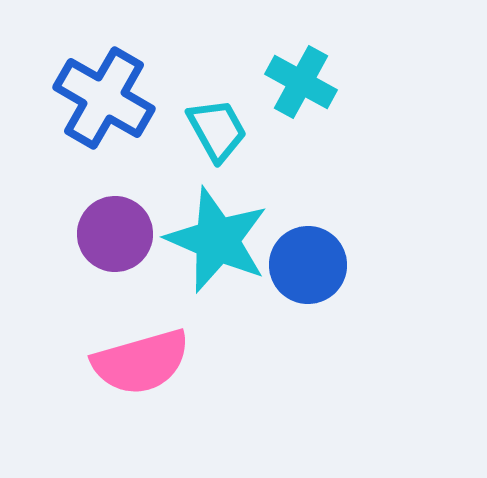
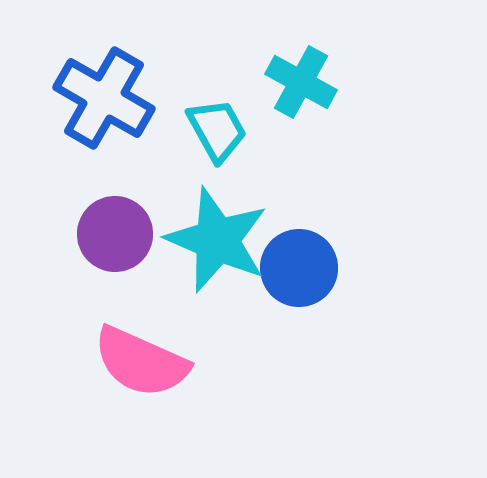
blue circle: moved 9 px left, 3 px down
pink semicircle: rotated 40 degrees clockwise
